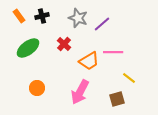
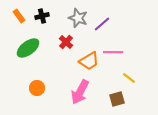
red cross: moved 2 px right, 2 px up
